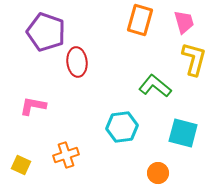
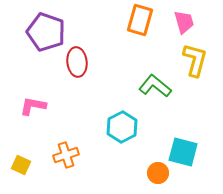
yellow L-shape: moved 1 px right, 1 px down
cyan hexagon: rotated 20 degrees counterclockwise
cyan square: moved 19 px down
